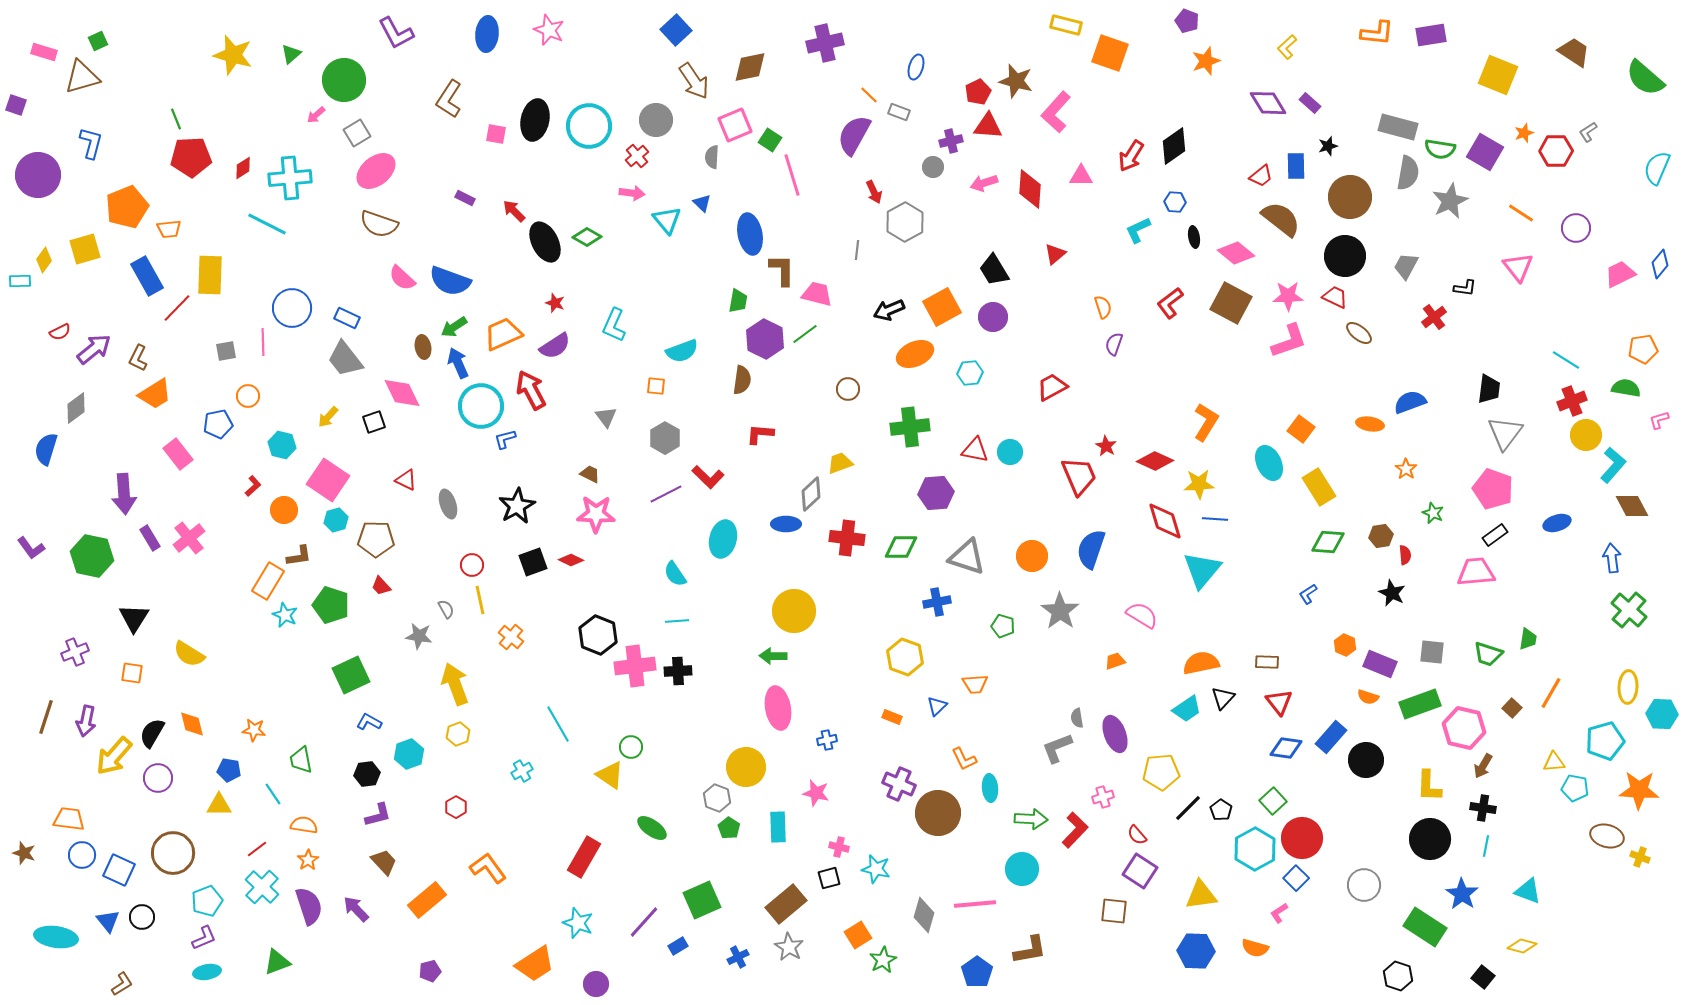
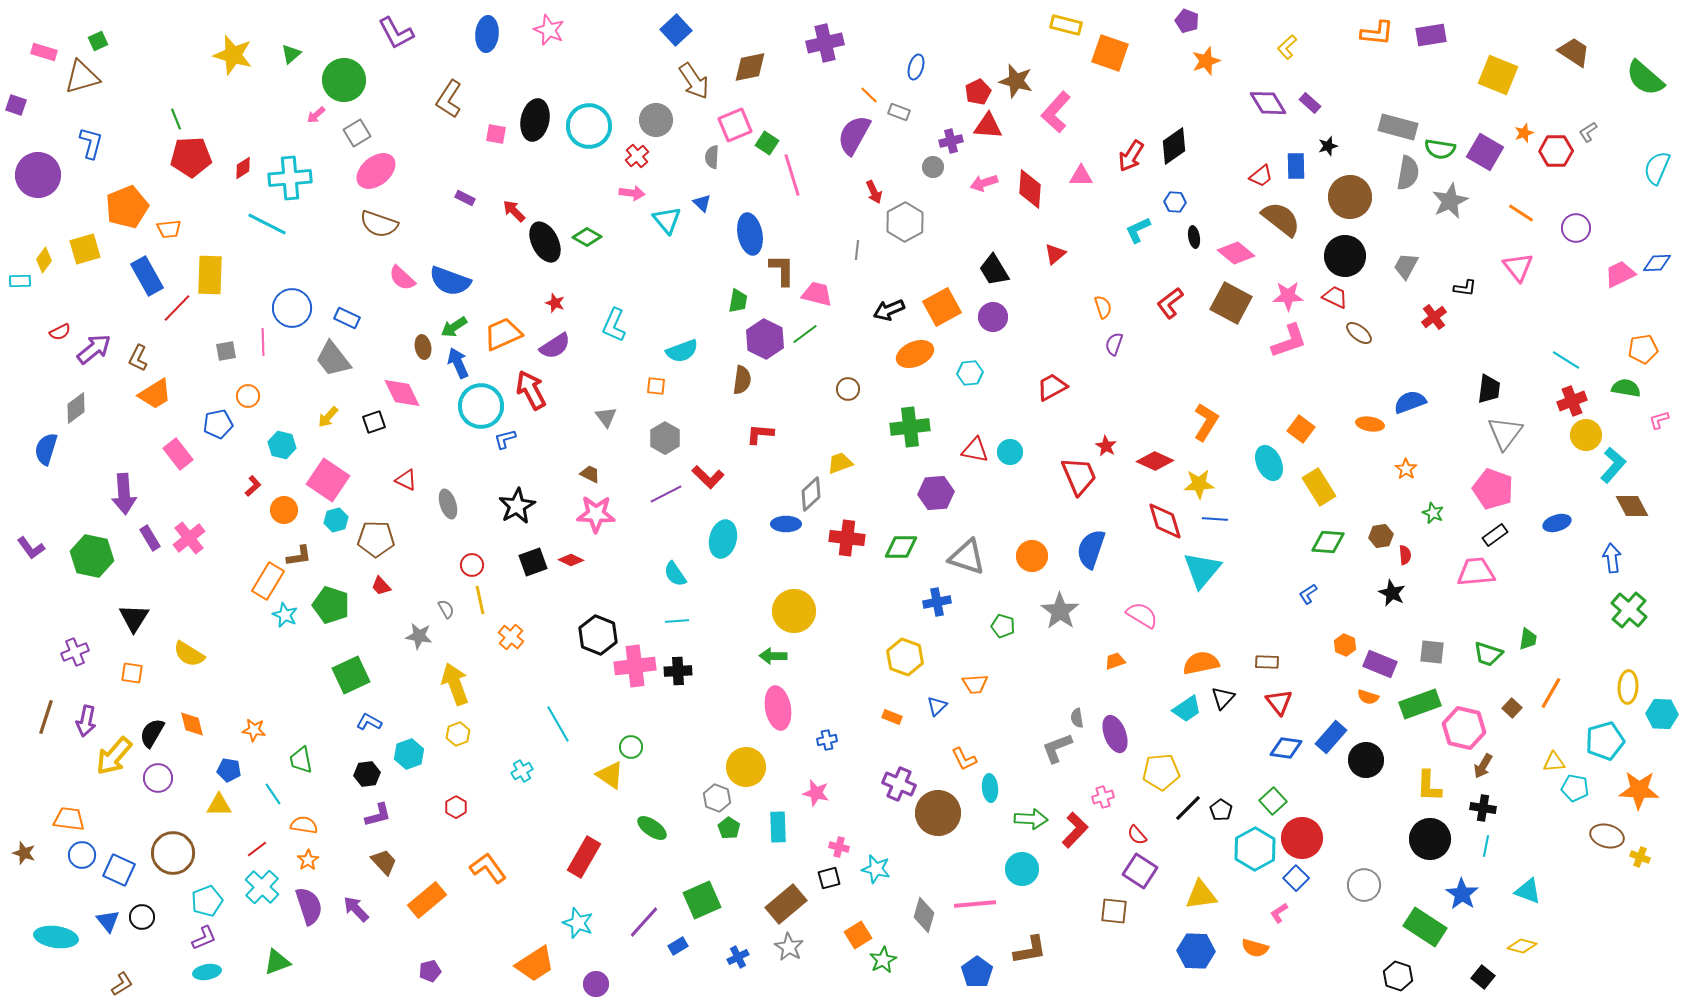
green square at (770, 140): moved 3 px left, 3 px down
blue diamond at (1660, 264): moved 3 px left, 1 px up; rotated 48 degrees clockwise
gray trapezoid at (345, 359): moved 12 px left
